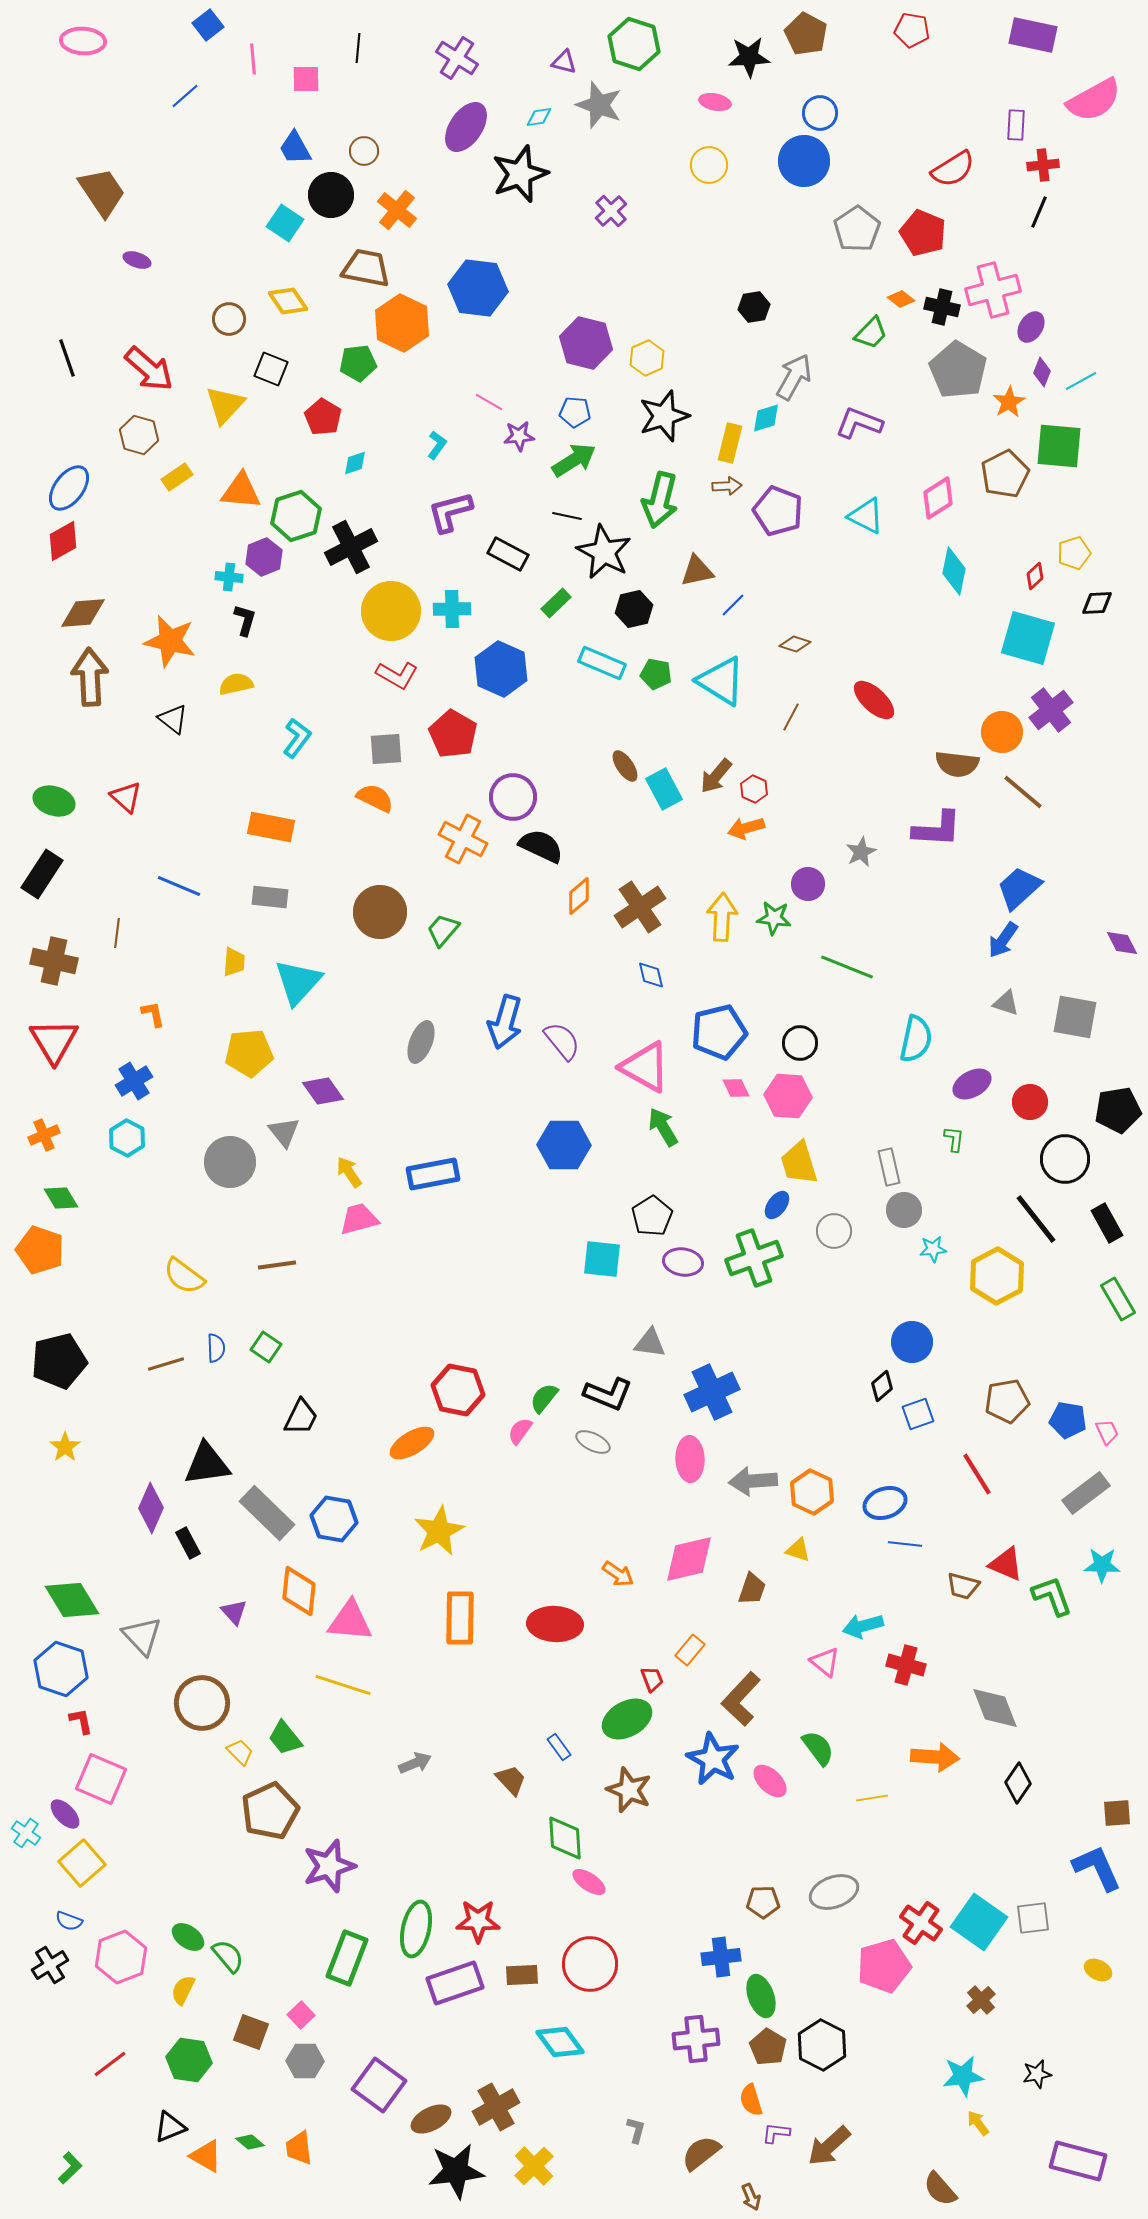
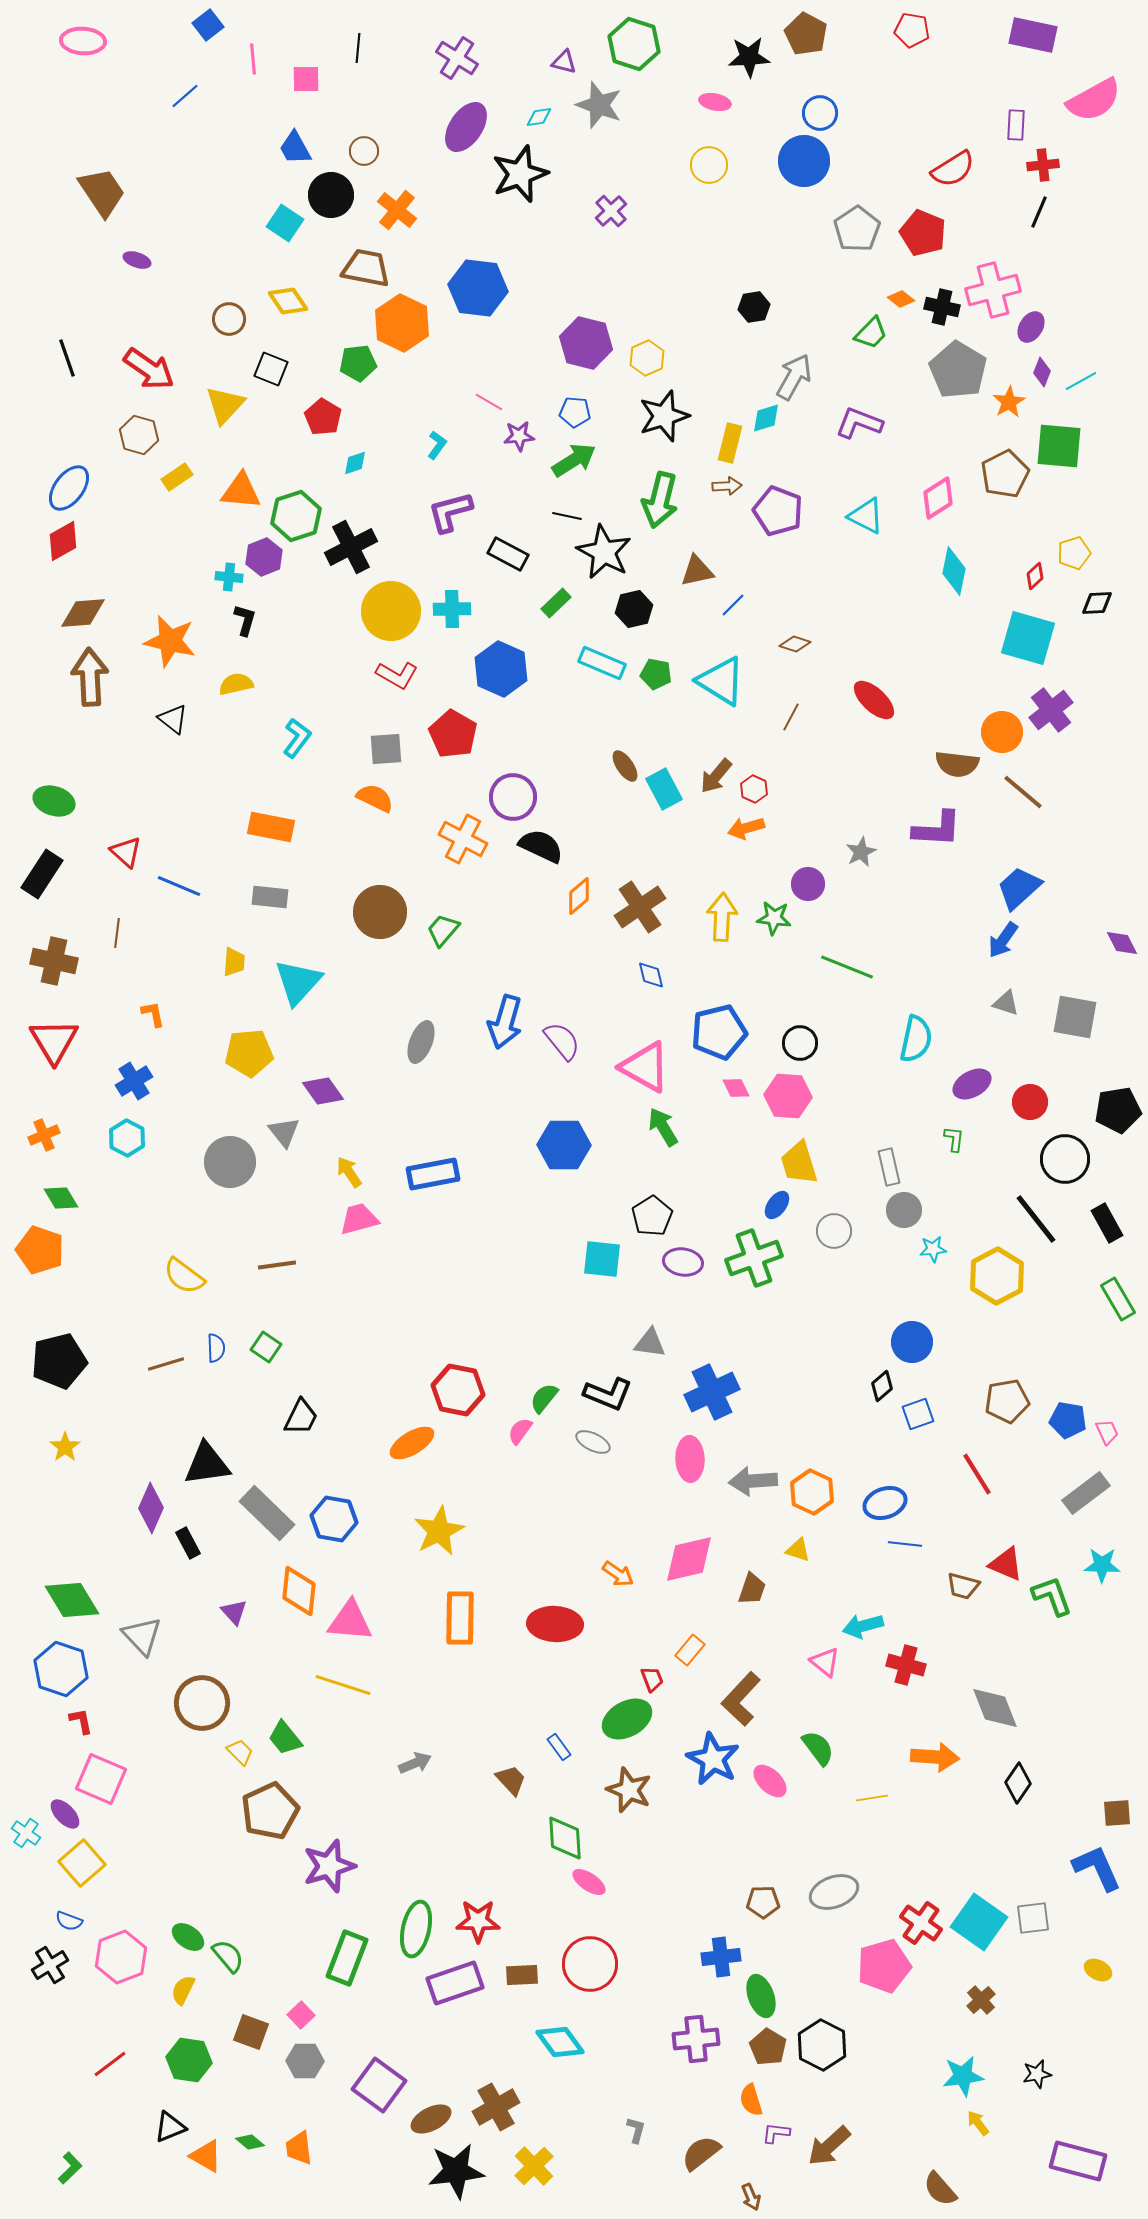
red arrow at (149, 369): rotated 6 degrees counterclockwise
red triangle at (126, 797): moved 55 px down
